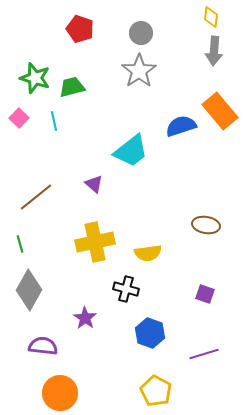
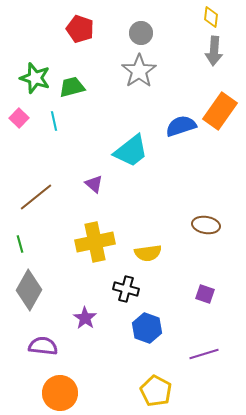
orange rectangle: rotated 75 degrees clockwise
blue hexagon: moved 3 px left, 5 px up
